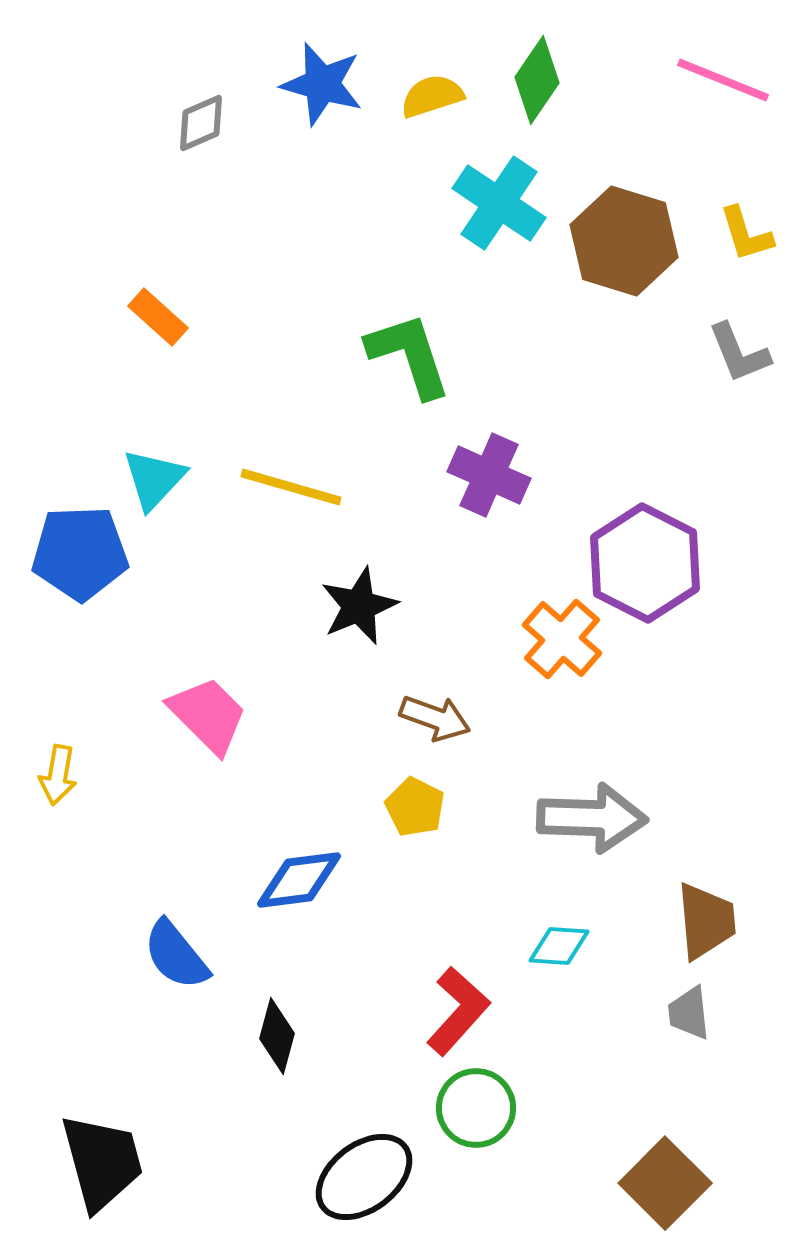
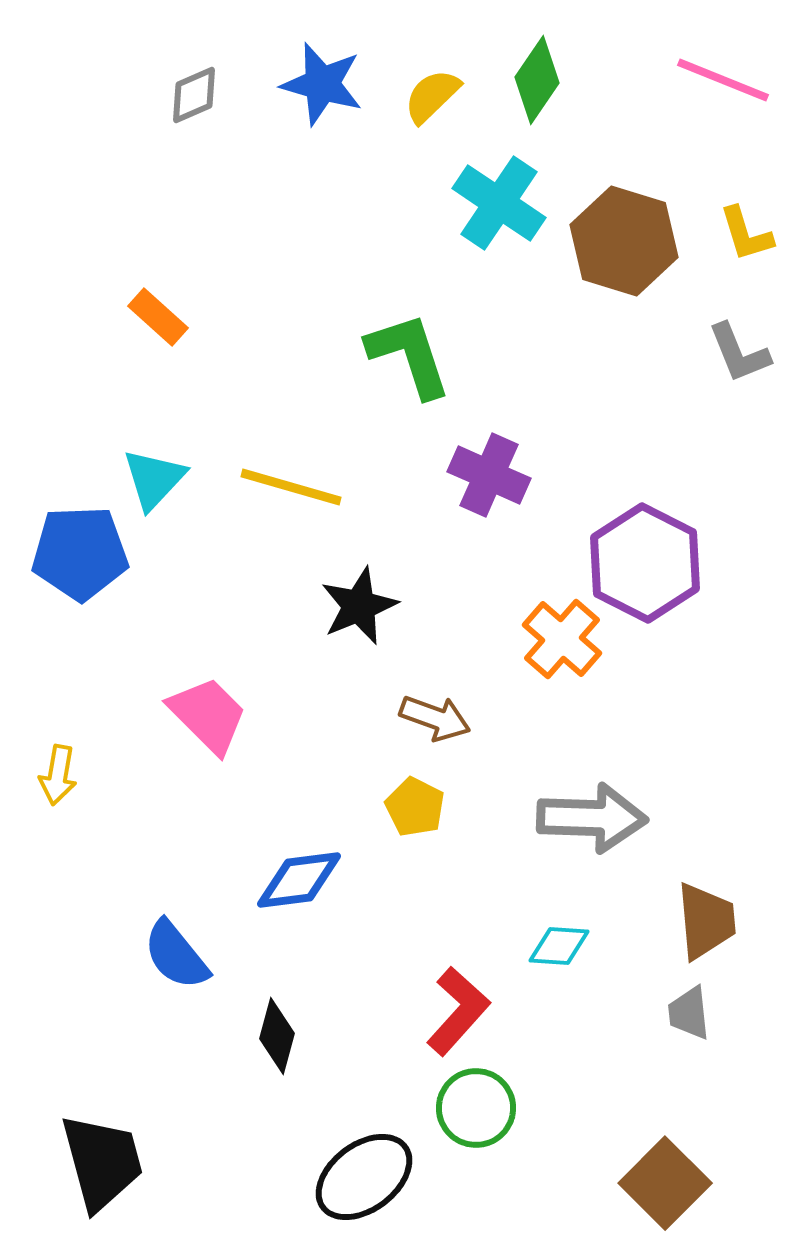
yellow semicircle: rotated 26 degrees counterclockwise
gray diamond: moved 7 px left, 28 px up
